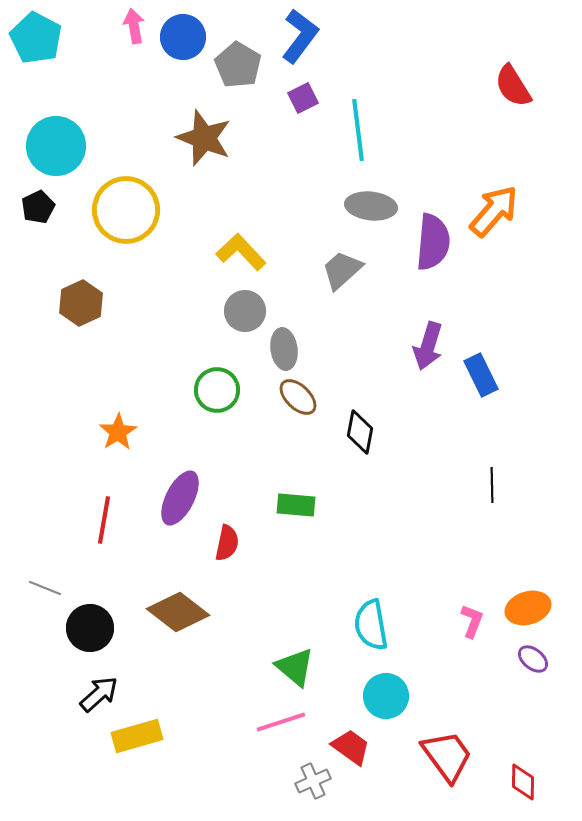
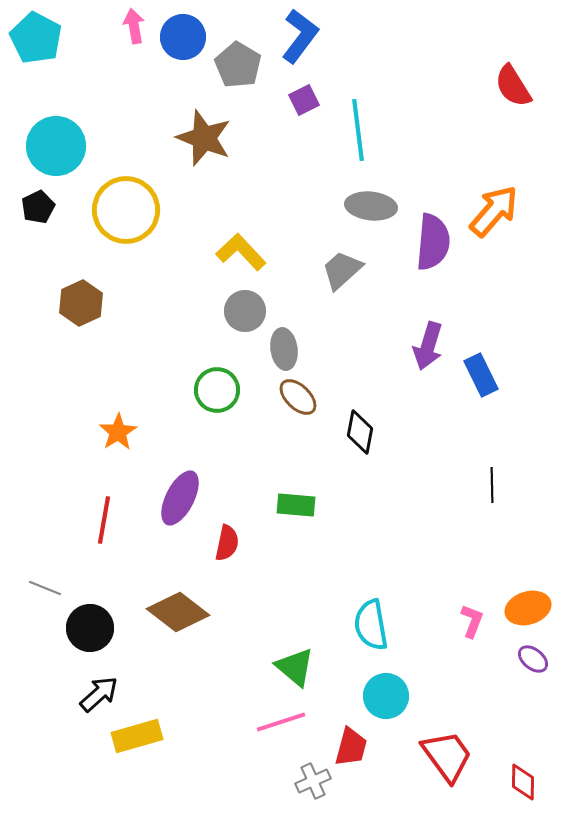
purple square at (303, 98): moved 1 px right, 2 px down
red trapezoid at (351, 747): rotated 69 degrees clockwise
